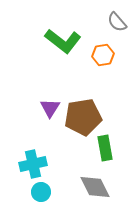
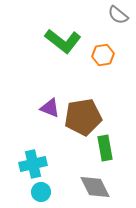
gray semicircle: moved 1 px right, 7 px up; rotated 10 degrees counterclockwise
purple triangle: rotated 40 degrees counterclockwise
